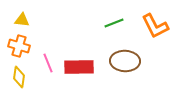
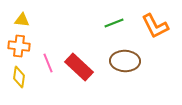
orange cross: rotated 10 degrees counterclockwise
red rectangle: rotated 44 degrees clockwise
